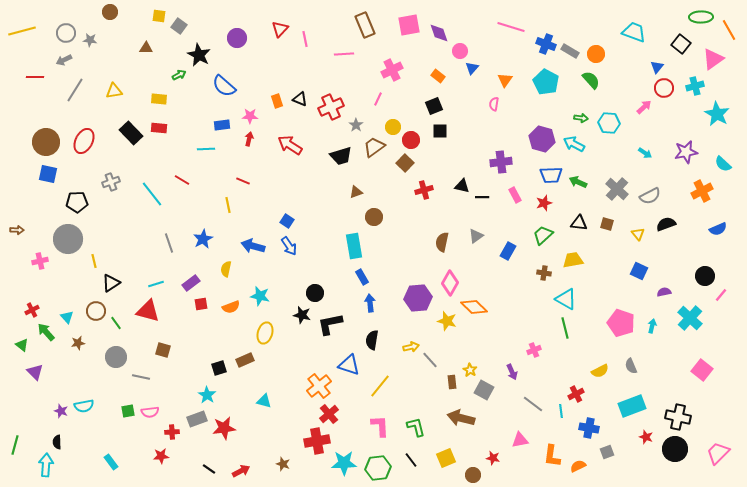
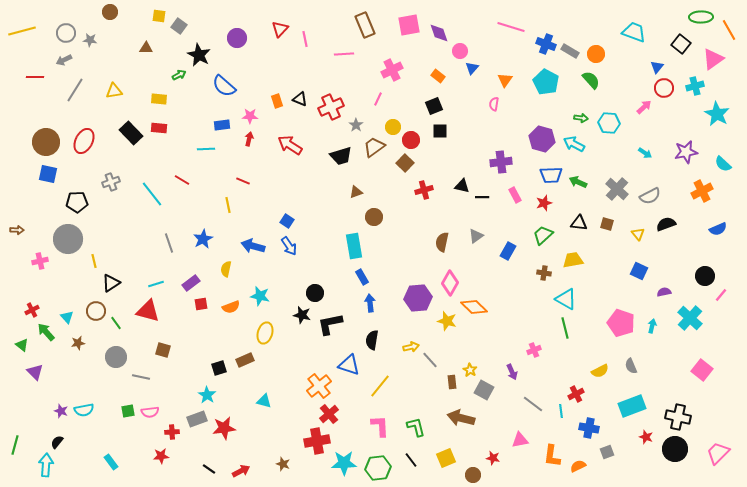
cyan semicircle at (84, 406): moved 4 px down
black semicircle at (57, 442): rotated 40 degrees clockwise
